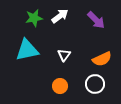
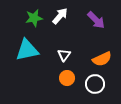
white arrow: rotated 12 degrees counterclockwise
orange circle: moved 7 px right, 8 px up
